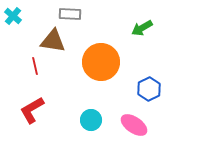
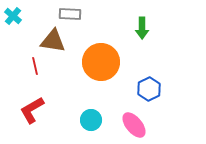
green arrow: rotated 60 degrees counterclockwise
pink ellipse: rotated 16 degrees clockwise
